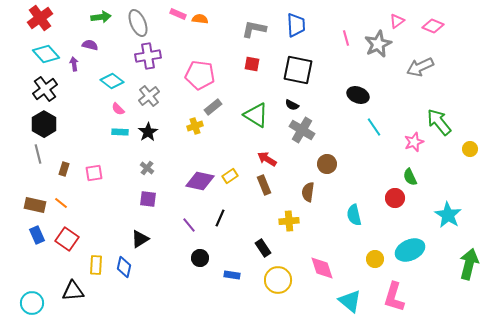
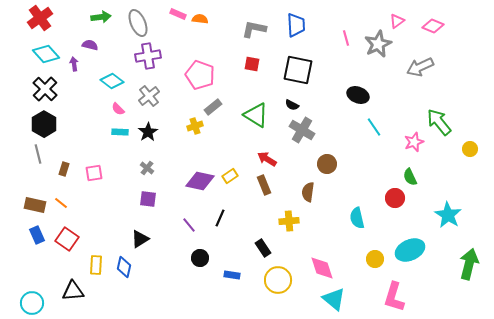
pink pentagon at (200, 75): rotated 12 degrees clockwise
black cross at (45, 89): rotated 10 degrees counterclockwise
cyan semicircle at (354, 215): moved 3 px right, 3 px down
cyan triangle at (350, 301): moved 16 px left, 2 px up
